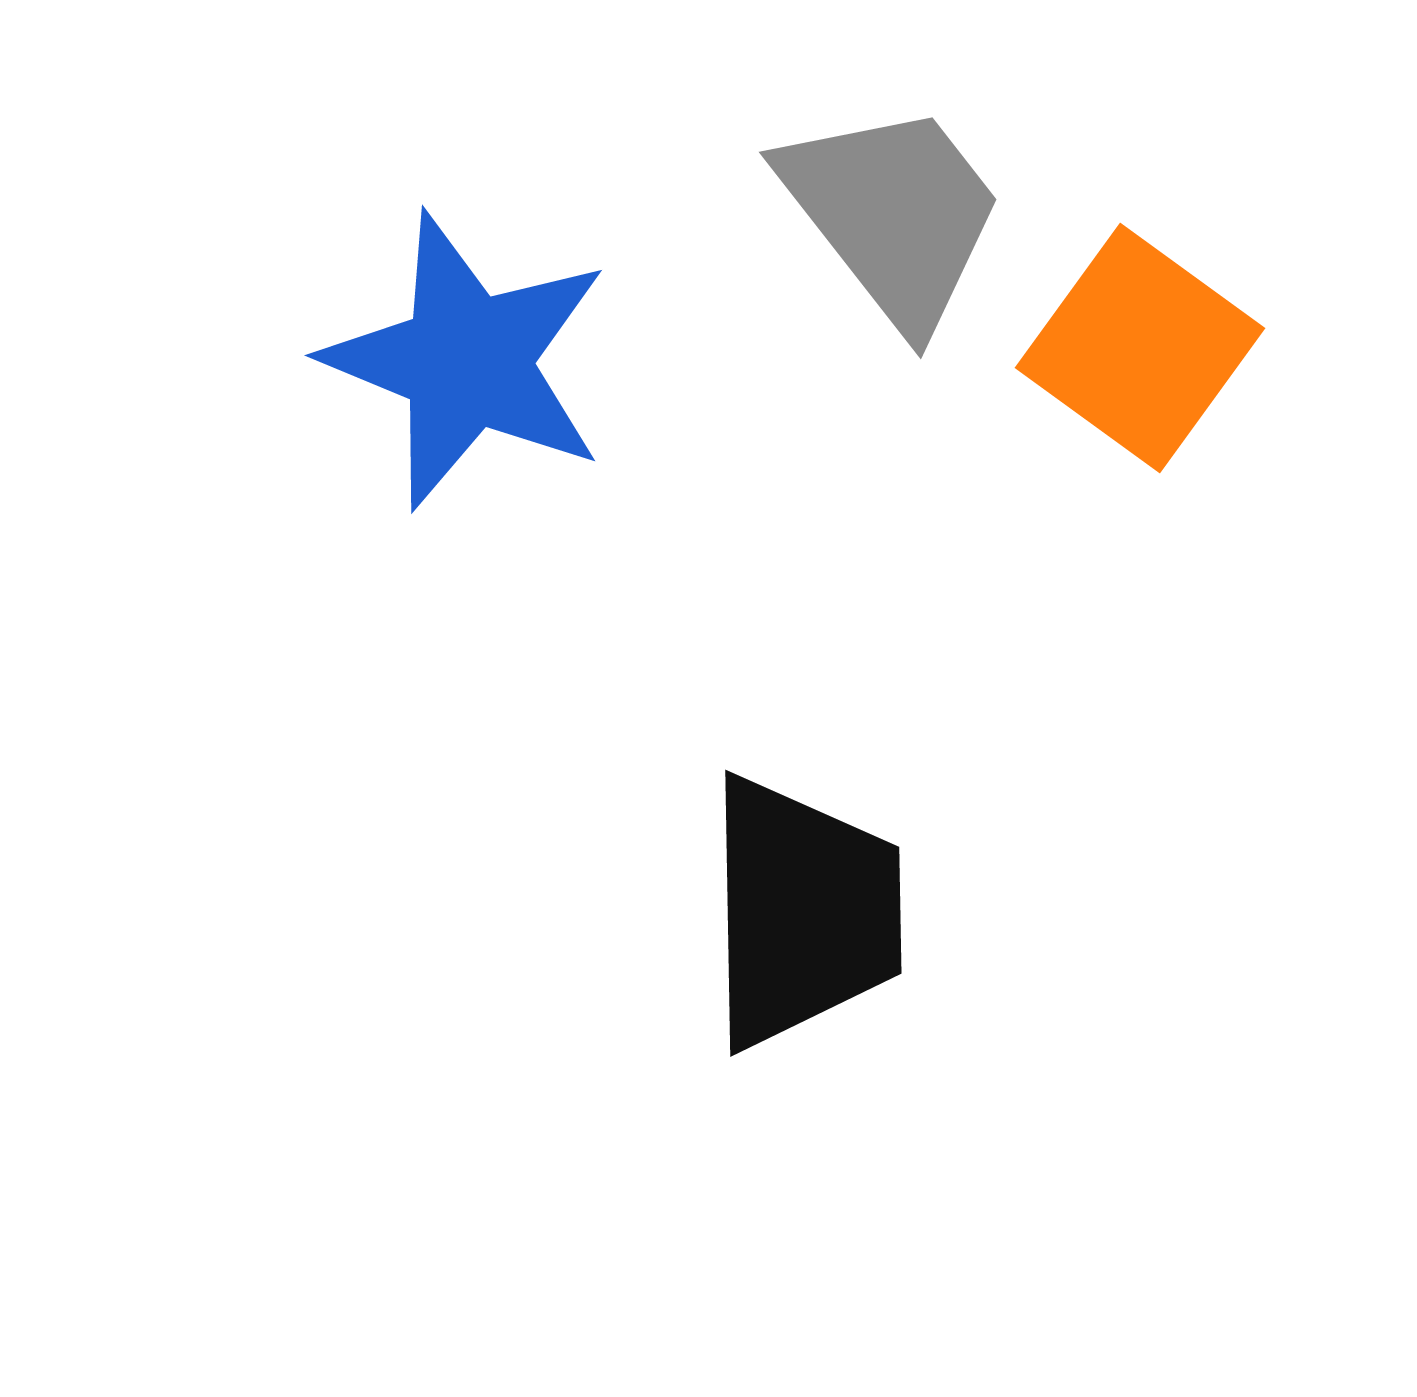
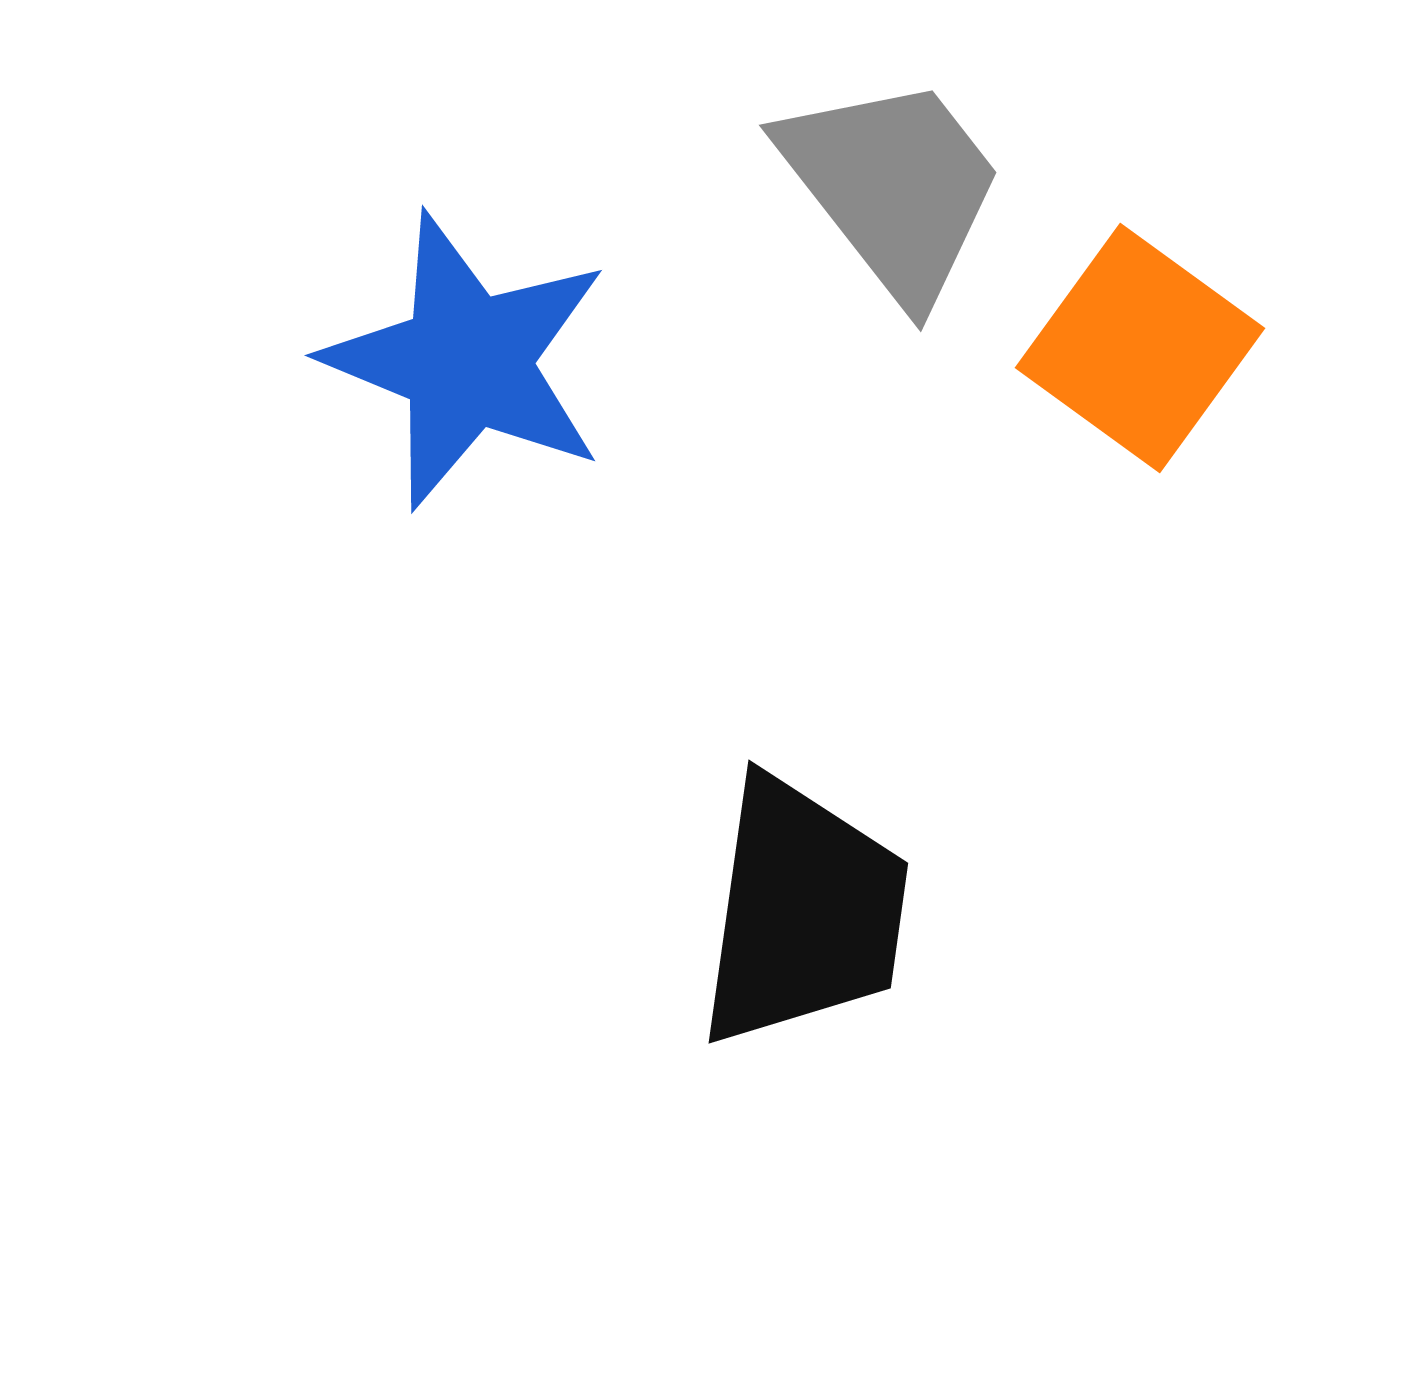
gray trapezoid: moved 27 px up
black trapezoid: rotated 9 degrees clockwise
